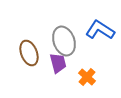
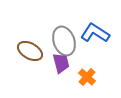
blue L-shape: moved 5 px left, 3 px down
brown ellipse: moved 1 px right, 2 px up; rotated 40 degrees counterclockwise
purple trapezoid: moved 3 px right
